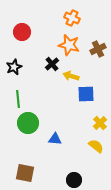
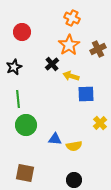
orange star: rotated 25 degrees clockwise
green circle: moved 2 px left, 2 px down
yellow semicircle: moved 22 px left; rotated 133 degrees clockwise
